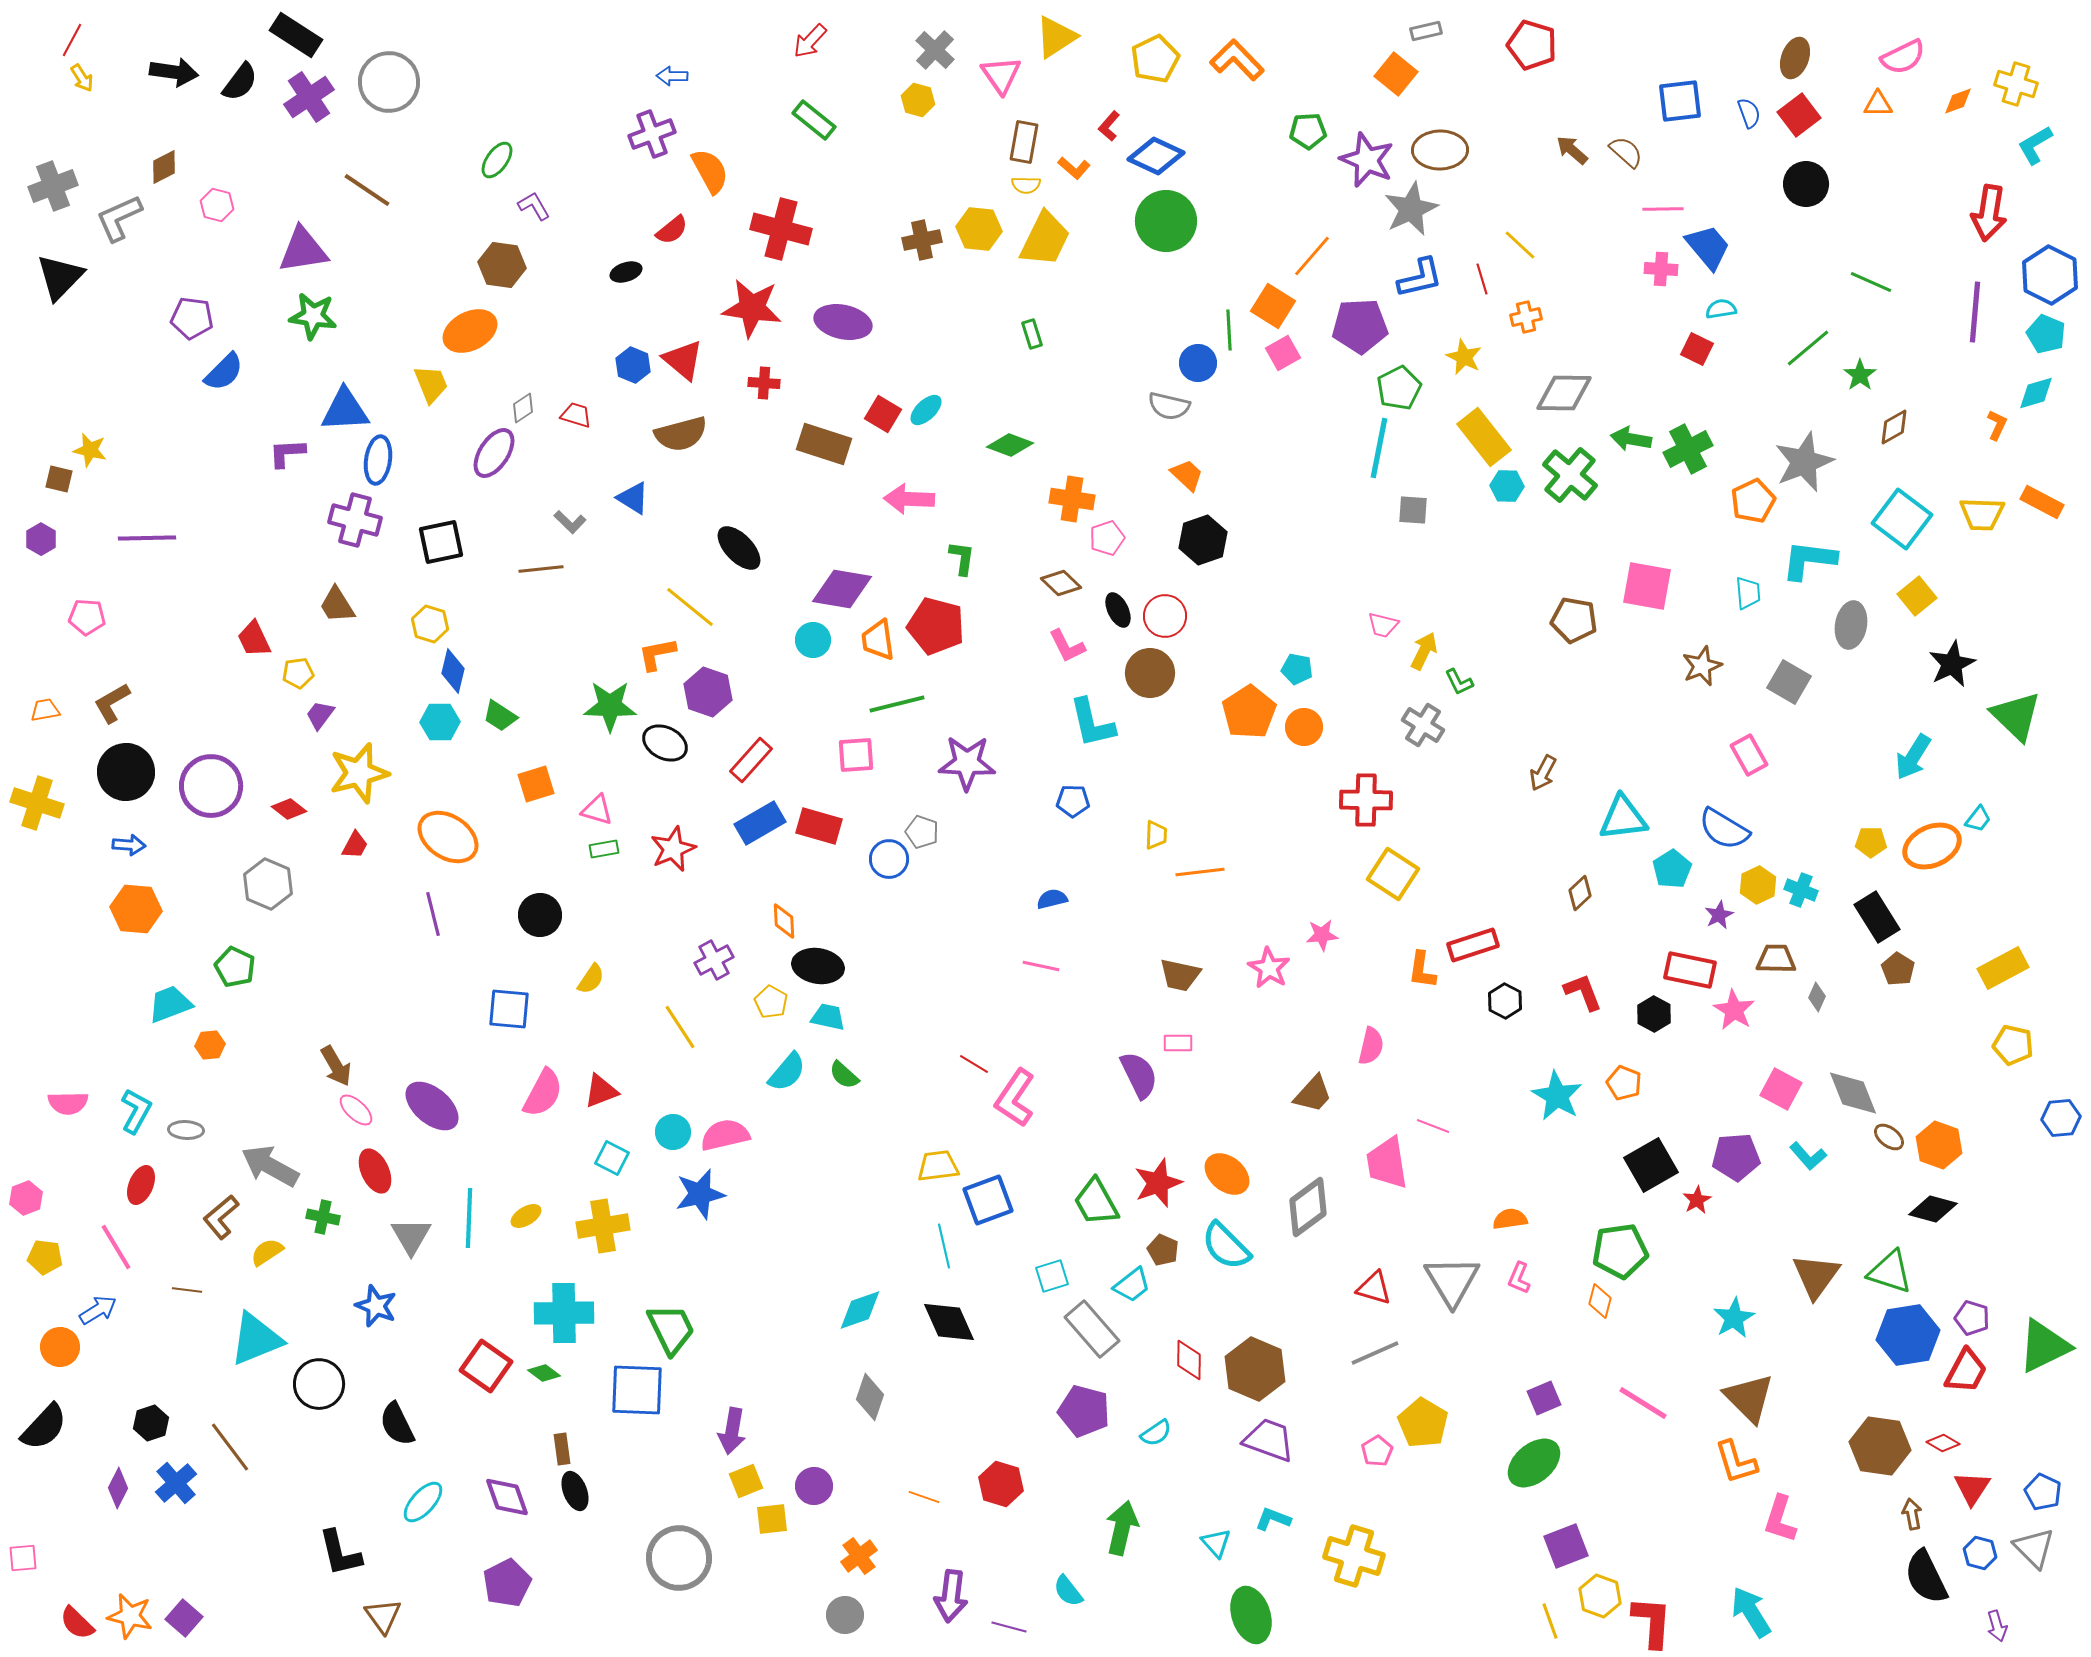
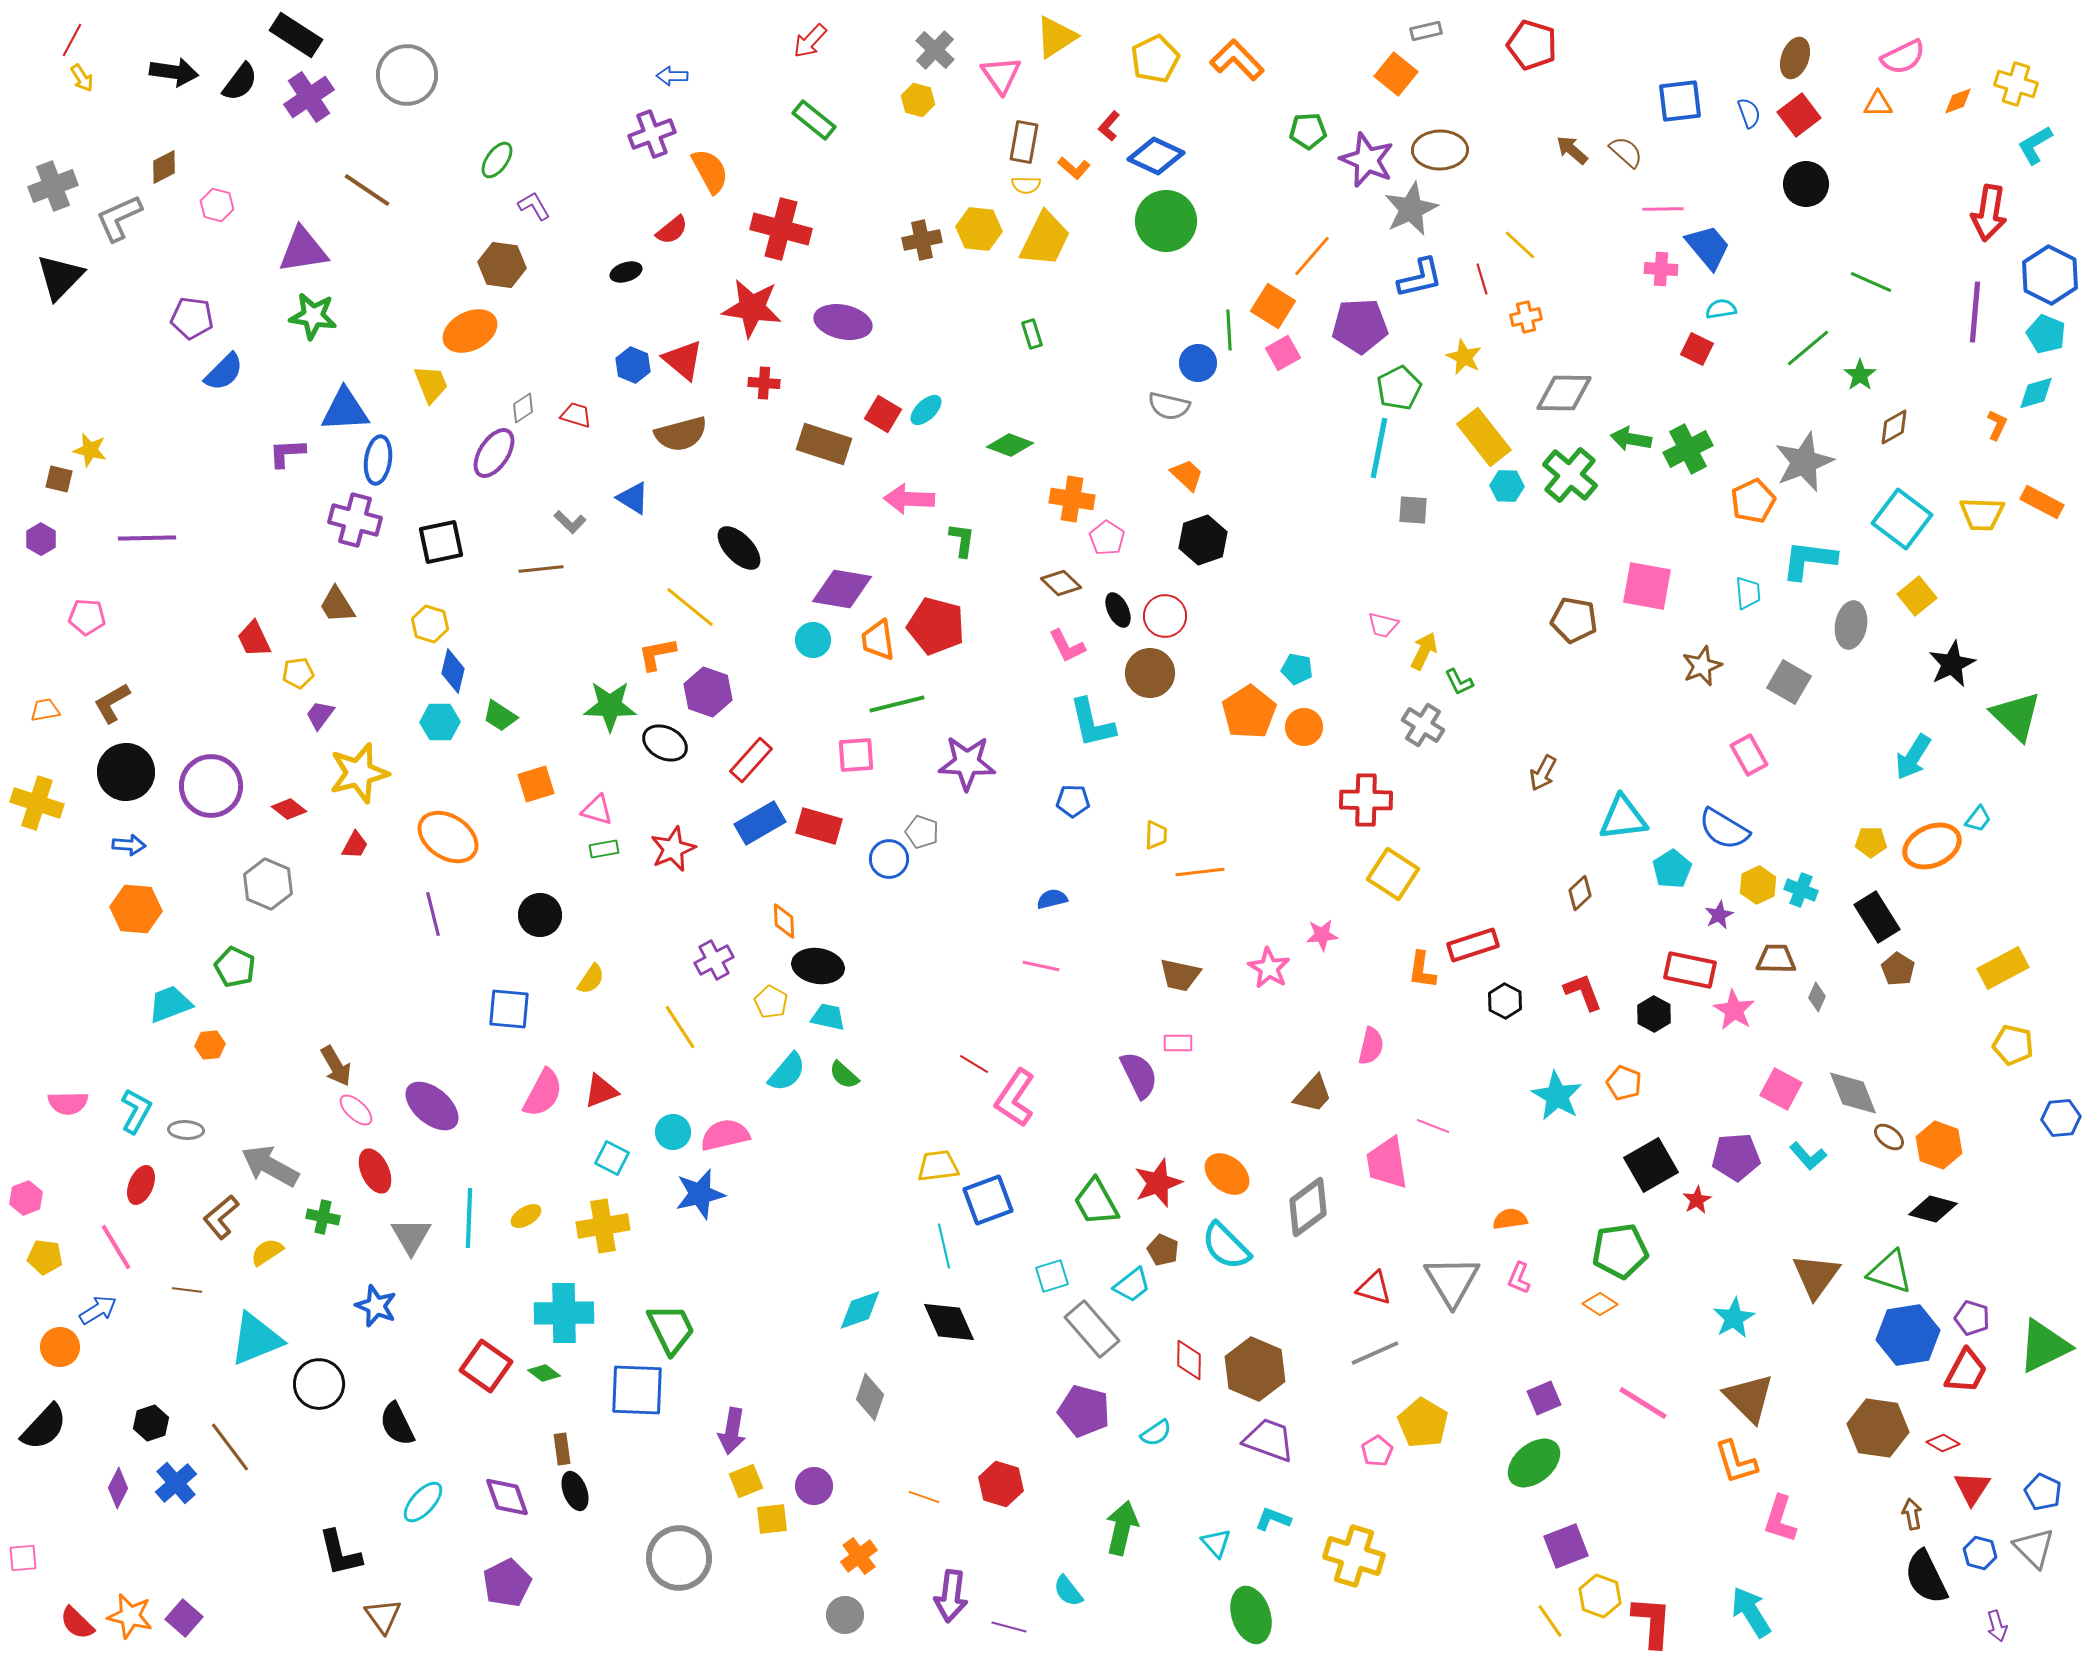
gray circle at (389, 82): moved 18 px right, 7 px up
pink pentagon at (1107, 538): rotated 20 degrees counterclockwise
green L-shape at (962, 558): moved 18 px up
orange diamond at (1600, 1301): moved 3 px down; rotated 72 degrees counterclockwise
brown hexagon at (1880, 1446): moved 2 px left, 18 px up
yellow line at (1550, 1621): rotated 15 degrees counterclockwise
